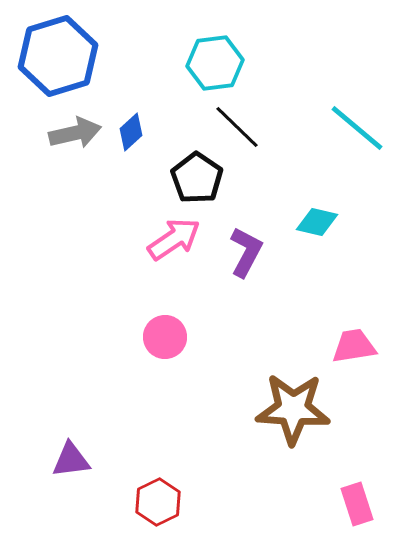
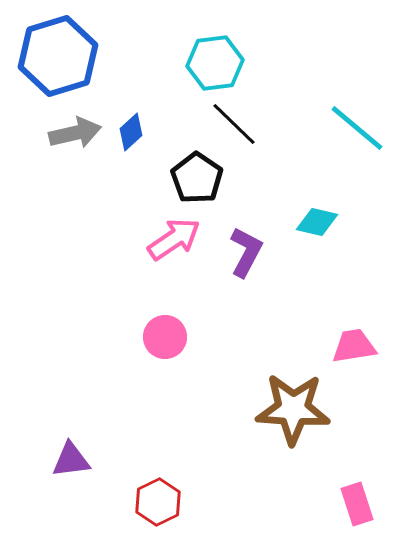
black line: moved 3 px left, 3 px up
